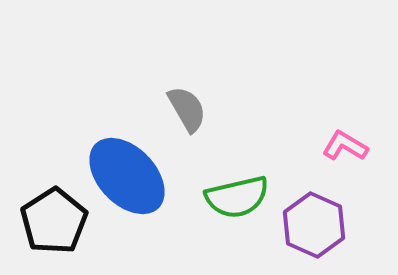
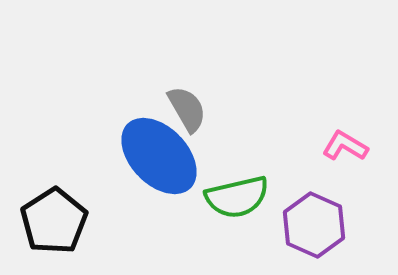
blue ellipse: moved 32 px right, 20 px up
